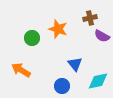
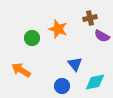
cyan diamond: moved 3 px left, 1 px down
